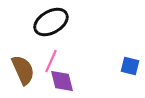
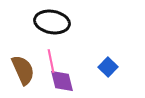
black ellipse: moved 1 px right; rotated 40 degrees clockwise
pink line: rotated 35 degrees counterclockwise
blue square: moved 22 px left, 1 px down; rotated 30 degrees clockwise
